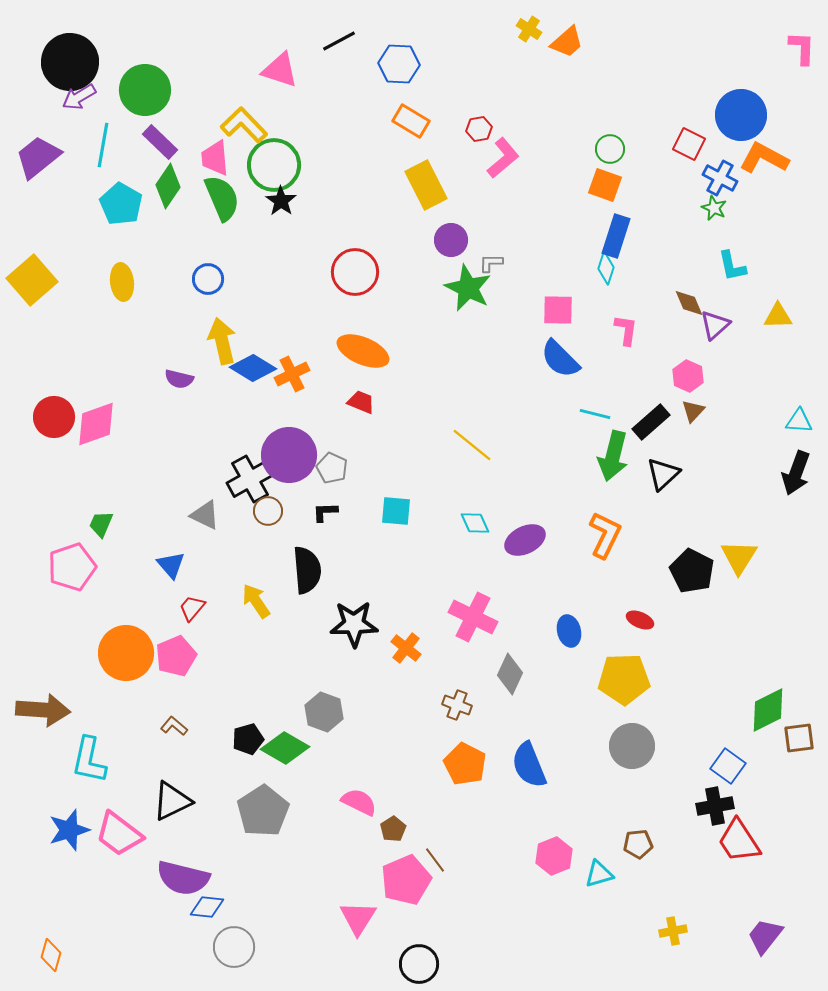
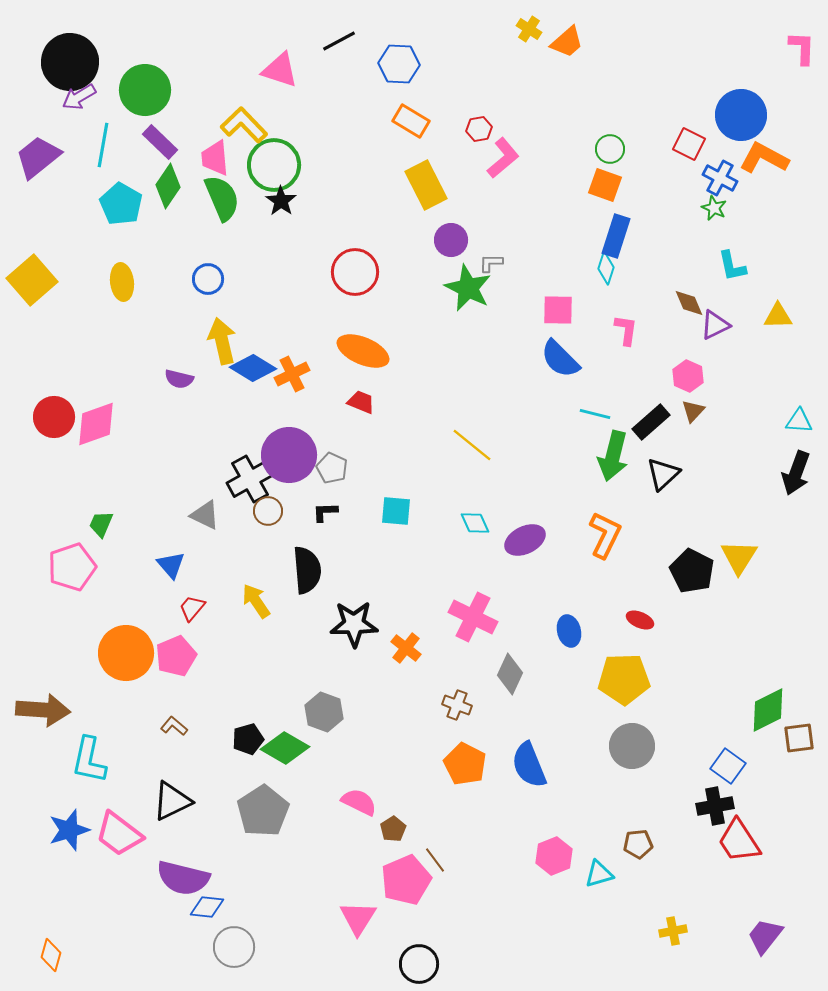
purple triangle at (715, 325): rotated 16 degrees clockwise
